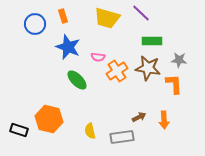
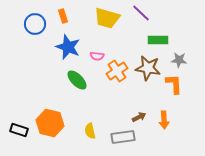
green rectangle: moved 6 px right, 1 px up
pink semicircle: moved 1 px left, 1 px up
orange hexagon: moved 1 px right, 4 px down
gray rectangle: moved 1 px right
